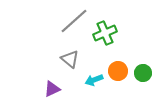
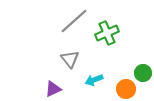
green cross: moved 2 px right
gray triangle: rotated 12 degrees clockwise
orange circle: moved 8 px right, 18 px down
purple triangle: moved 1 px right
